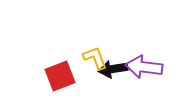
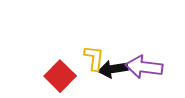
yellow L-shape: moved 1 px left; rotated 28 degrees clockwise
red square: rotated 24 degrees counterclockwise
